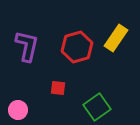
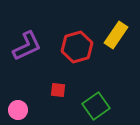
yellow rectangle: moved 3 px up
purple L-shape: rotated 52 degrees clockwise
red square: moved 2 px down
green square: moved 1 px left, 1 px up
